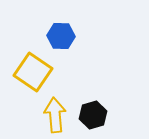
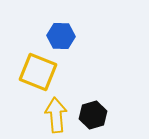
yellow square: moved 5 px right; rotated 12 degrees counterclockwise
yellow arrow: moved 1 px right
